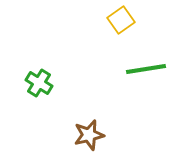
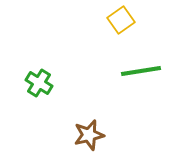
green line: moved 5 px left, 2 px down
